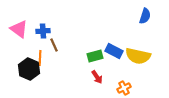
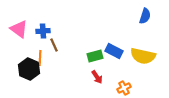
yellow semicircle: moved 5 px right
